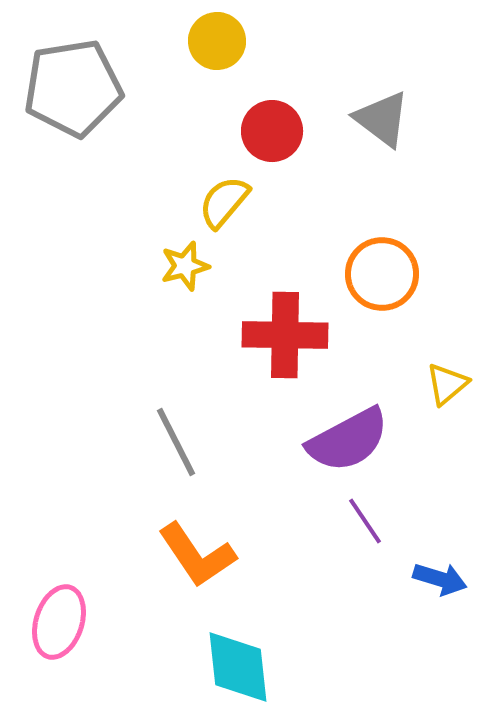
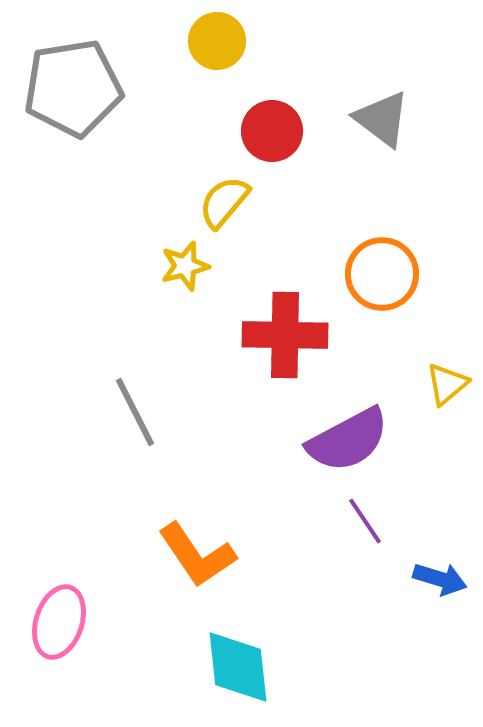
gray line: moved 41 px left, 30 px up
